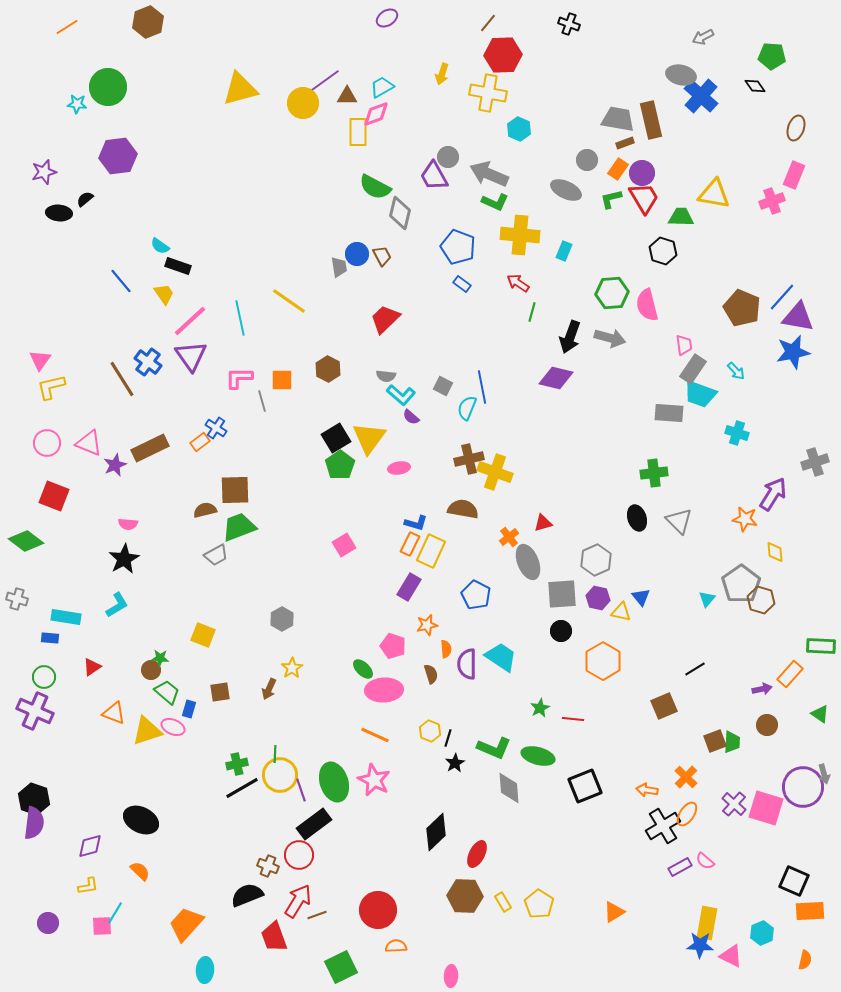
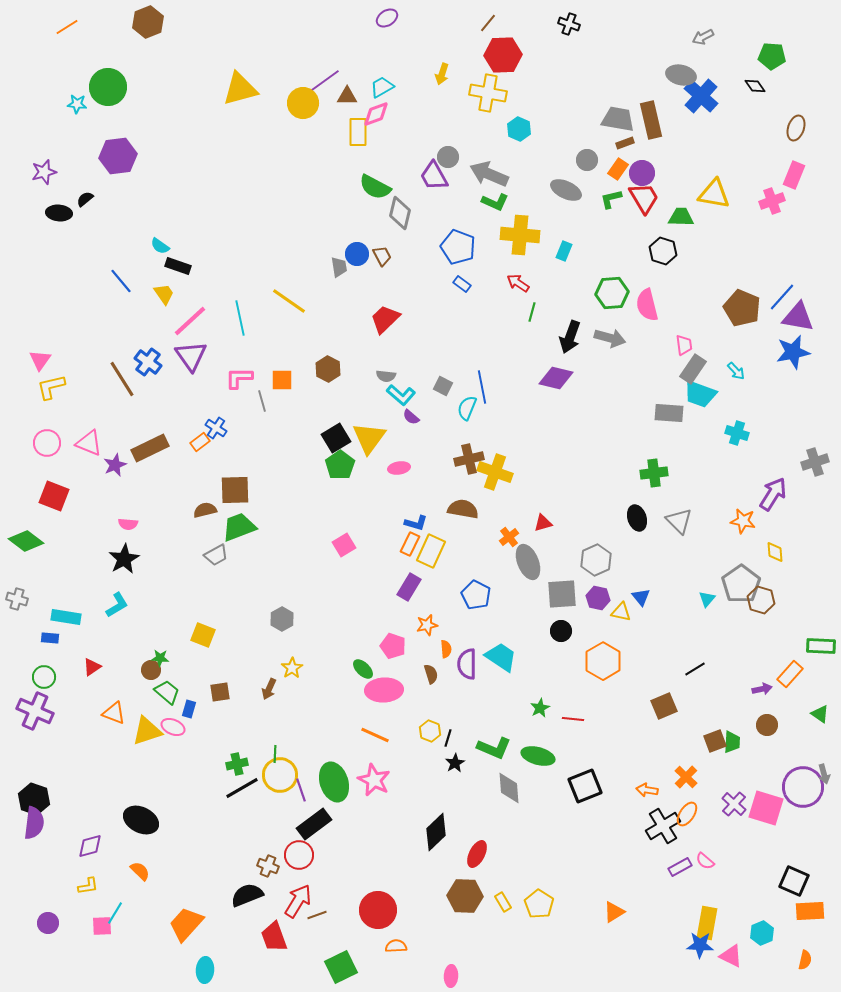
orange star at (745, 519): moved 2 px left, 2 px down
